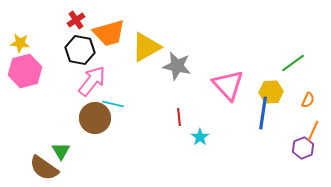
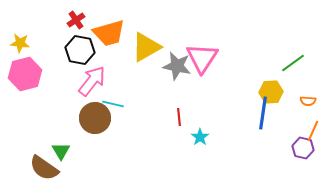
pink hexagon: moved 3 px down
pink triangle: moved 26 px left, 27 px up; rotated 16 degrees clockwise
orange semicircle: moved 1 px down; rotated 70 degrees clockwise
purple hexagon: rotated 25 degrees counterclockwise
